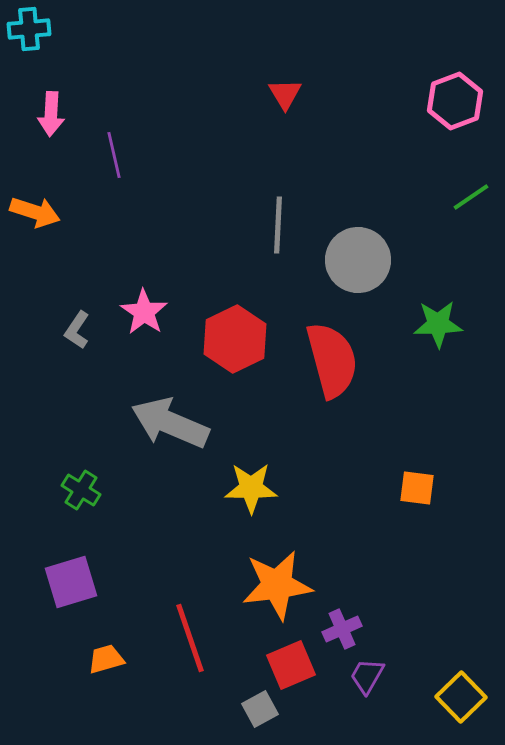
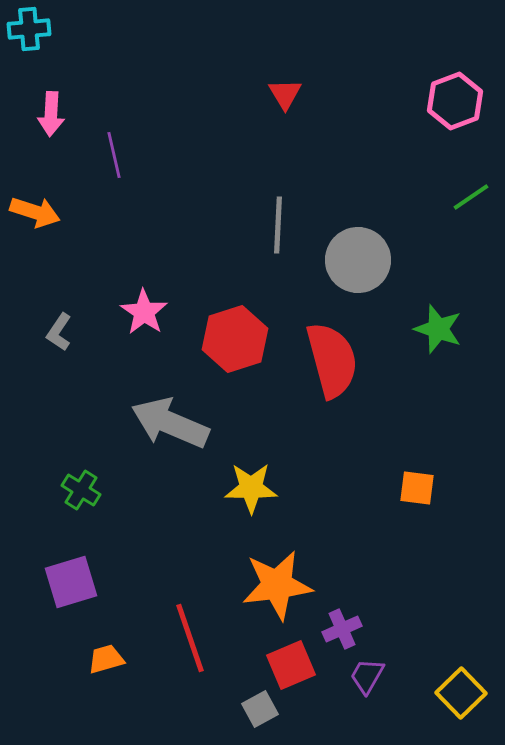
green star: moved 5 px down; rotated 21 degrees clockwise
gray L-shape: moved 18 px left, 2 px down
red hexagon: rotated 8 degrees clockwise
yellow square: moved 4 px up
